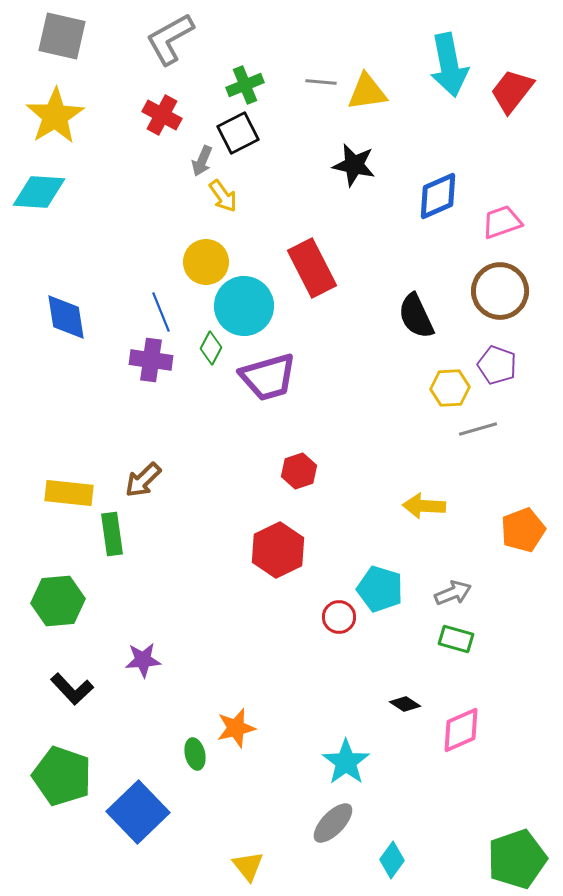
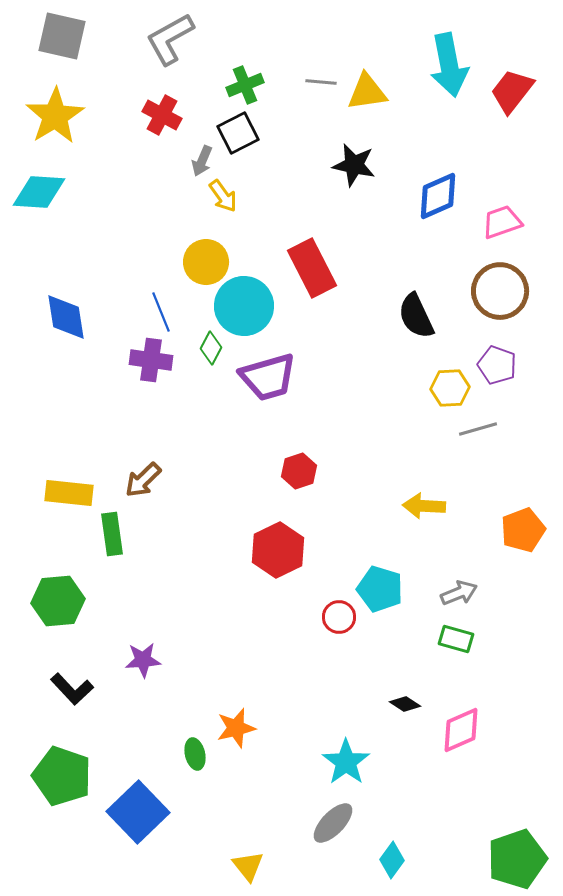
gray arrow at (453, 593): moved 6 px right
